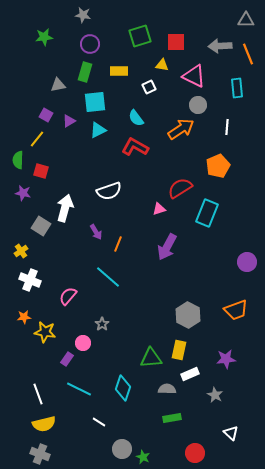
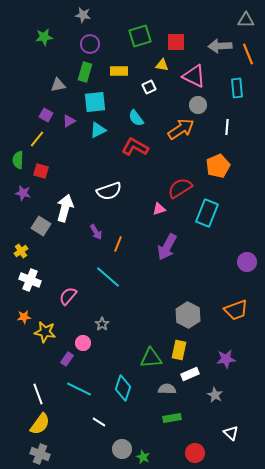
yellow semicircle at (44, 424): moved 4 px left; rotated 40 degrees counterclockwise
